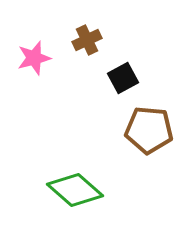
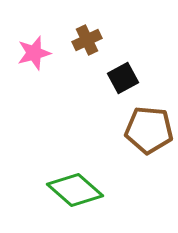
pink star: moved 5 px up
